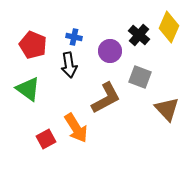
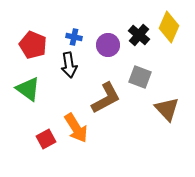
purple circle: moved 2 px left, 6 px up
